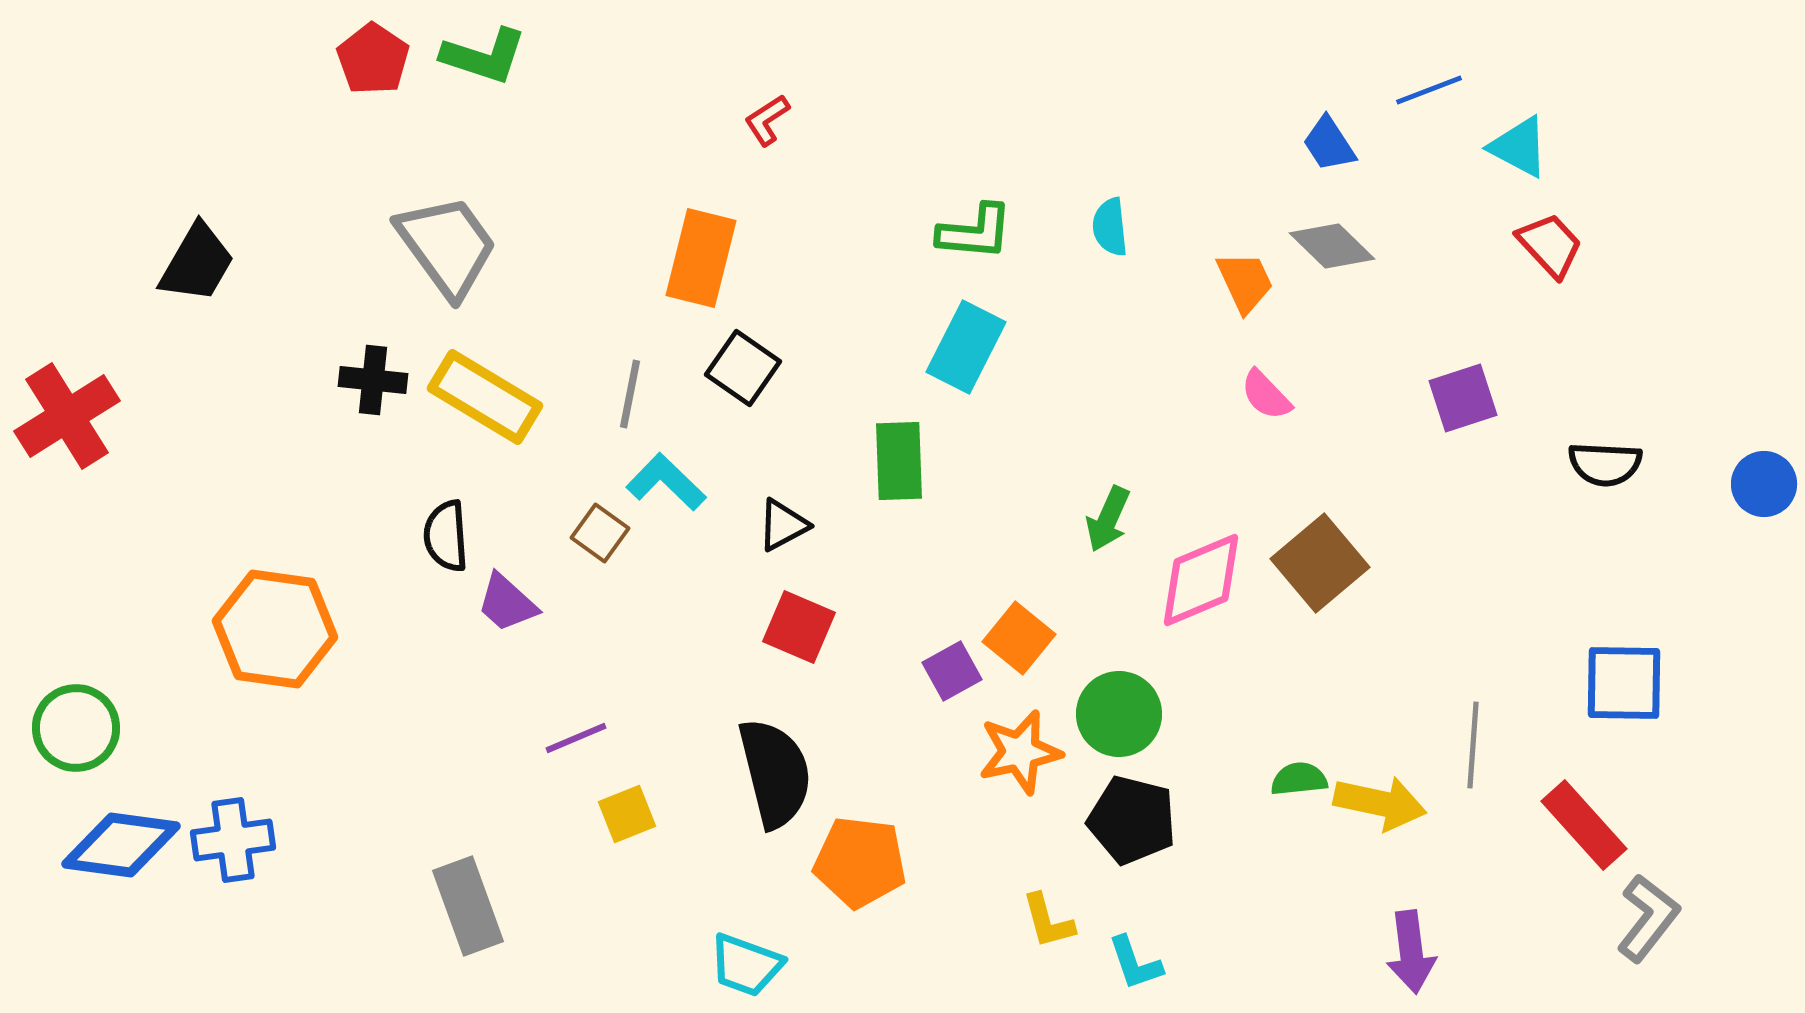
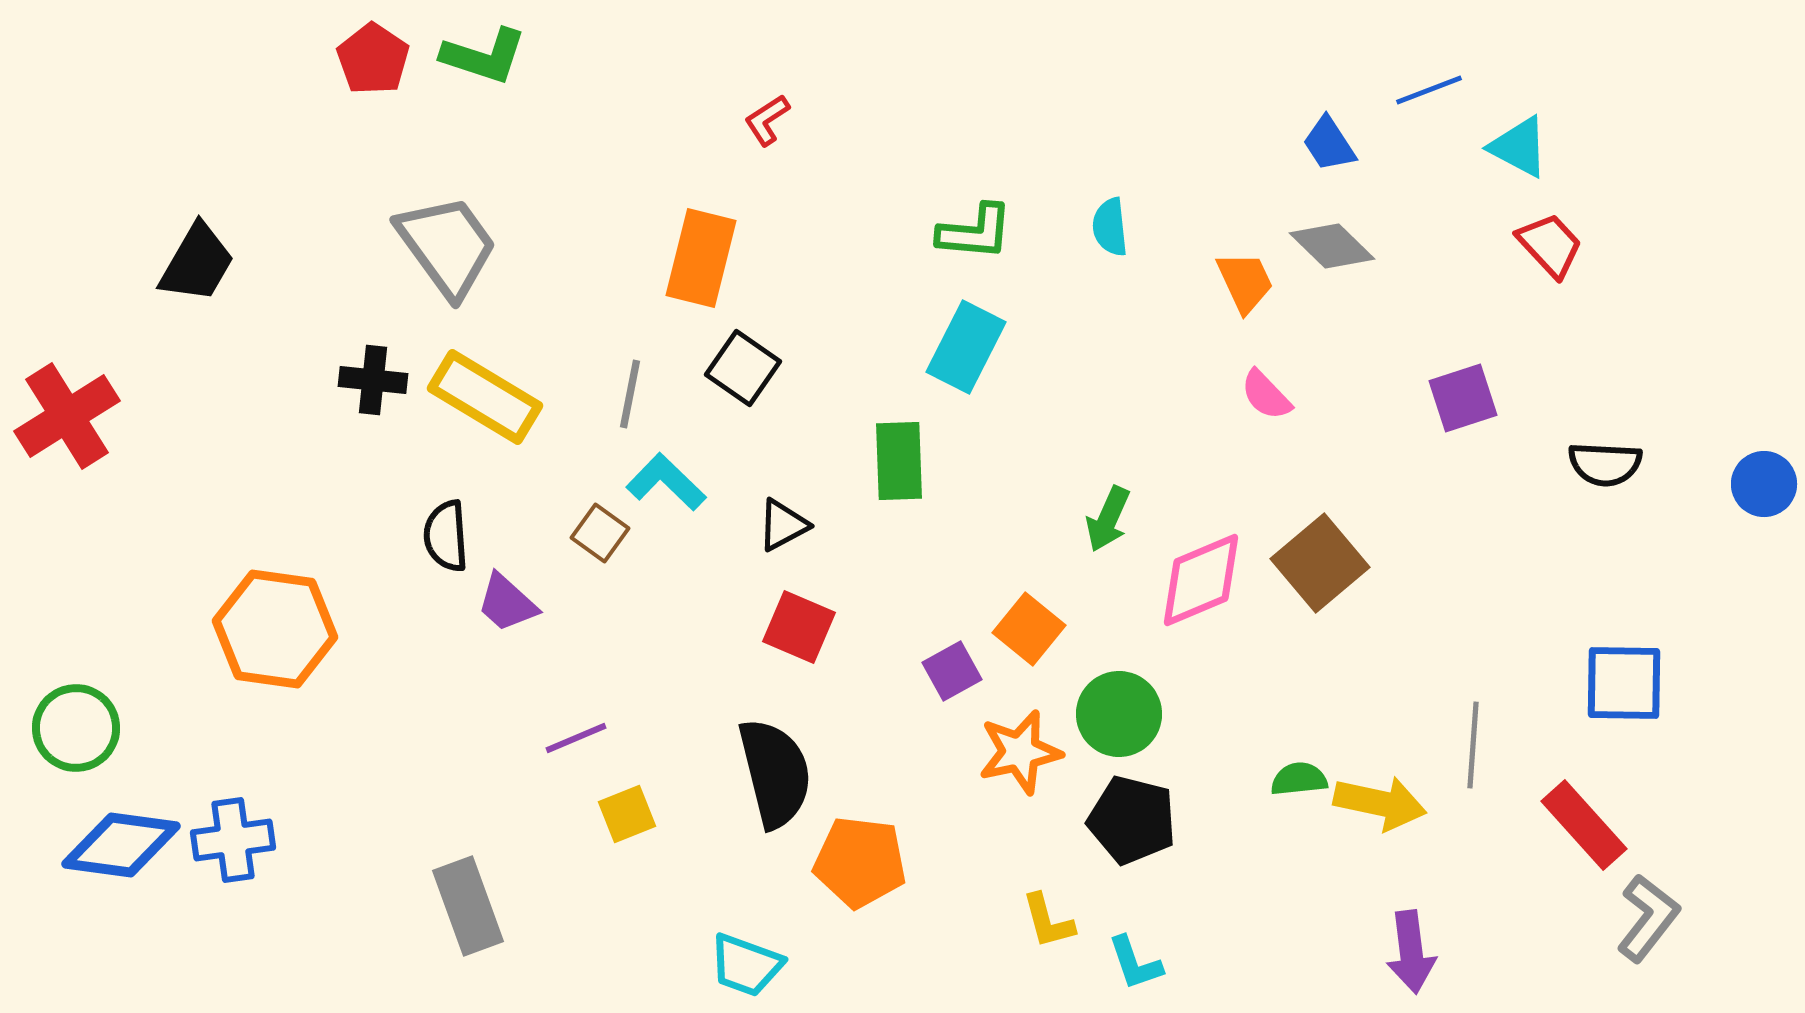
orange square at (1019, 638): moved 10 px right, 9 px up
